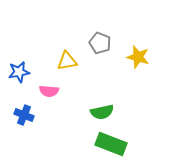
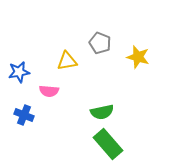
green rectangle: moved 3 px left; rotated 28 degrees clockwise
